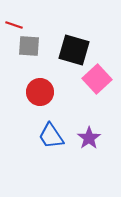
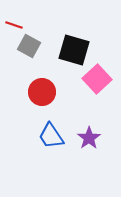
gray square: rotated 25 degrees clockwise
red circle: moved 2 px right
